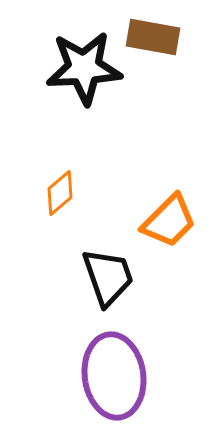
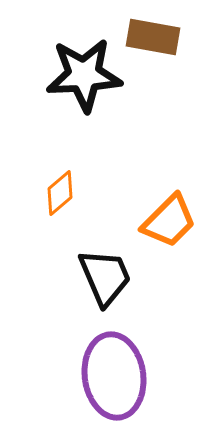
black star: moved 7 px down
black trapezoid: moved 3 px left; rotated 4 degrees counterclockwise
